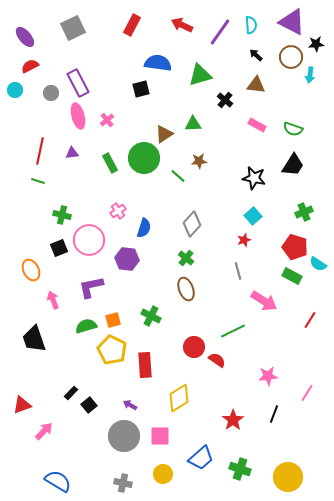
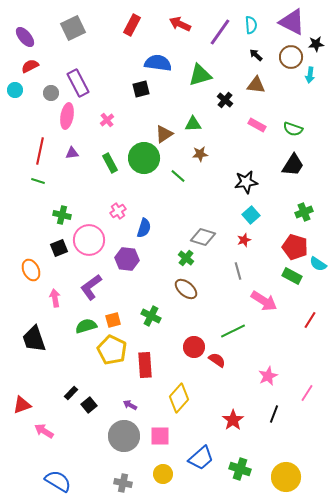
red arrow at (182, 25): moved 2 px left, 1 px up
pink ellipse at (78, 116): moved 11 px left; rotated 25 degrees clockwise
brown star at (199, 161): moved 1 px right, 7 px up
black star at (254, 178): moved 8 px left, 4 px down; rotated 20 degrees counterclockwise
cyan square at (253, 216): moved 2 px left, 1 px up
gray diamond at (192, 224): moved 11 px right, 13 px down; rotated 65 degrees clockwise
purple L-shape at (91, 287): rotated 24 degrees counterclockwise
brown ellipse at (186, 289): rotated 30 degrees counterclockwise
pink arrow at (53, 300): moved 2 px right, 2 px up; rotated 12 degrees clockwise
pink star at (268, 376): rotated 18 degrees counterclockwise
yellow diamond at (179, 398): rotated 16 degrees counterclockwise
pink arrow at (44, 431): rotated 102 degrees counterclockwise
yellow circle at (288, 477): moved 2 px left
